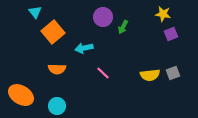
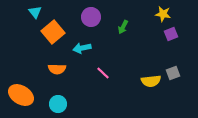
purple circle: moved 12 px left
cyan arrow: moved 2 px left
yellow semicircle: moved 1 px right, 6 px down
cyan circle: moved 1 px right, 2 px up
